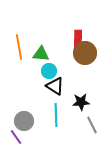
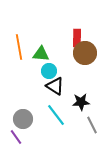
red rectangle: moved 1 px left, 1 px up
cyan line: rotated 35 degrees counterclockwise
gray circle: moved 1 px left, 2 px up
